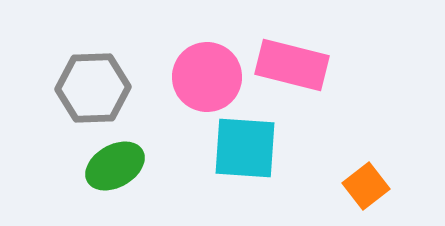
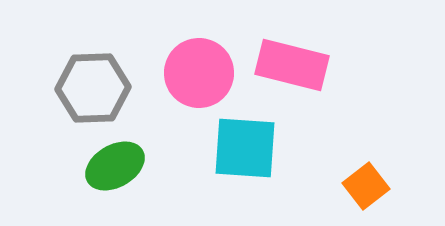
pink circle: moved 8 px left, 4 px up
